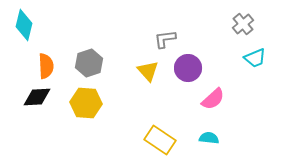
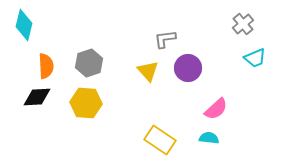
pink semicircle: moved 3 px right, 10 px down
